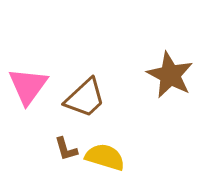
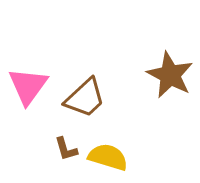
yellow semicircle: moved 3 px right
